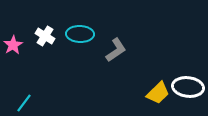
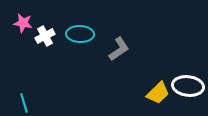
white cross: rotated 30 degrees clockwise
pink star: moved 10 px right, 22 px up; rotated 30 degrees counterclockwise
gray L-shape: moved 3 px right, 1 px up
white ellipse: moved 1 px up
cyan line: rotated 54 degrees counterclockwise
